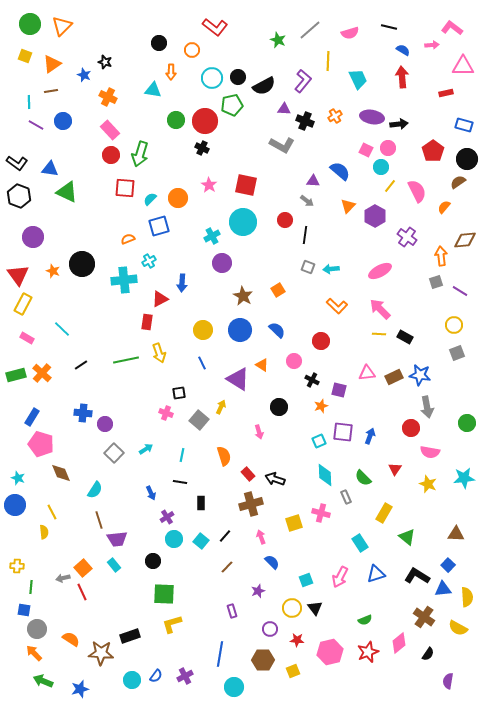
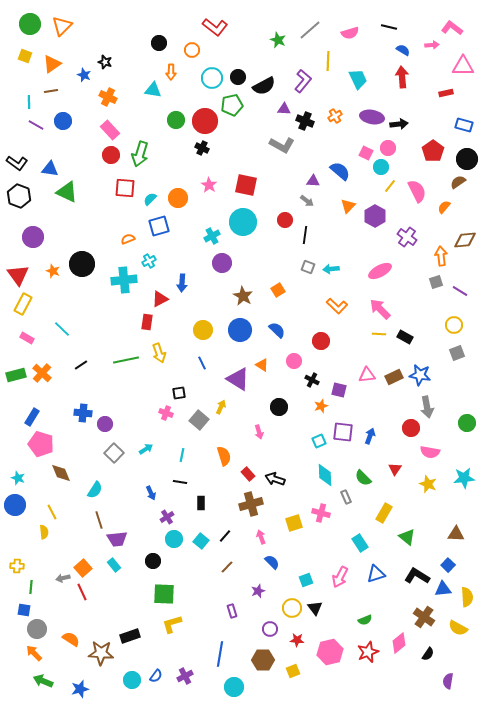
pink square at (366, 150): moved 3 px down
pink triangle at (367, 373): moved 2 px down
